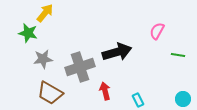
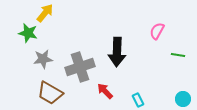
black arrow: rotated 108 degrees clockwise
red arrow: rotated 30 degrees counterclockwise
